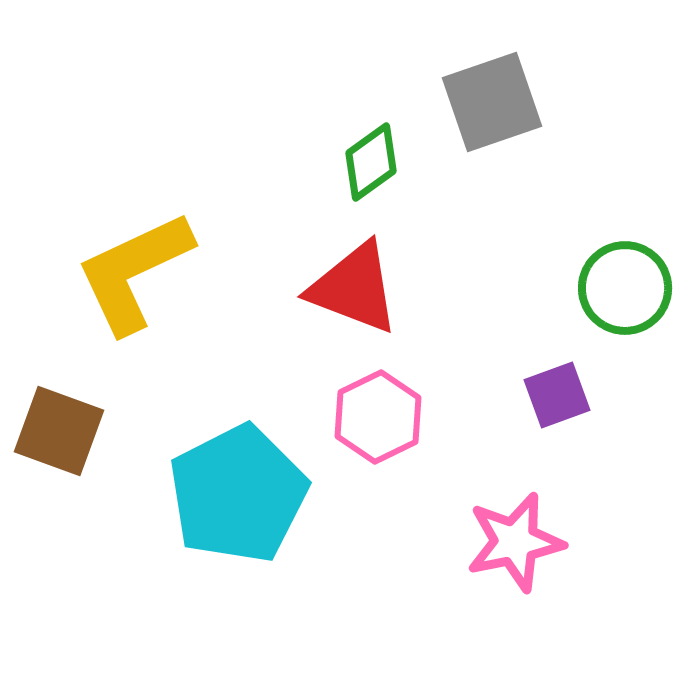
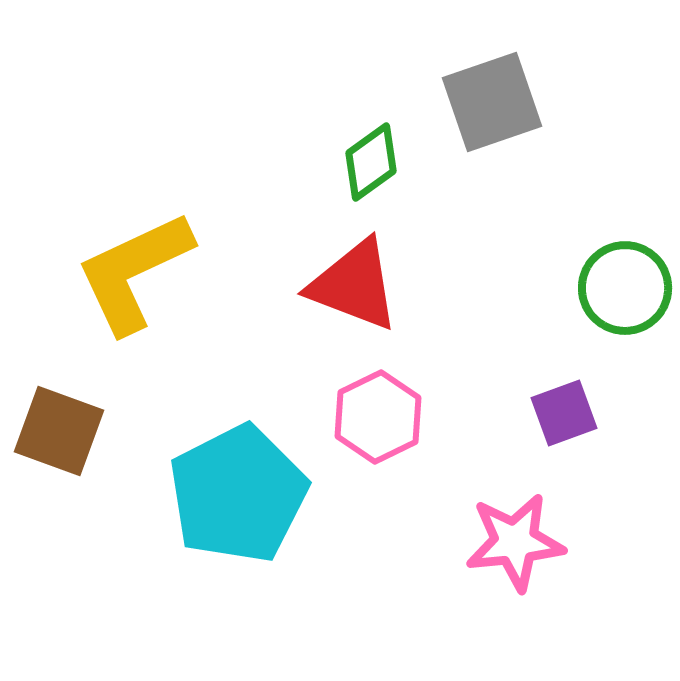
red triangle: moved 3 px up
purple square: moved 7 px right, 18 px down
pink star: rotated 6 degrees clockwise
